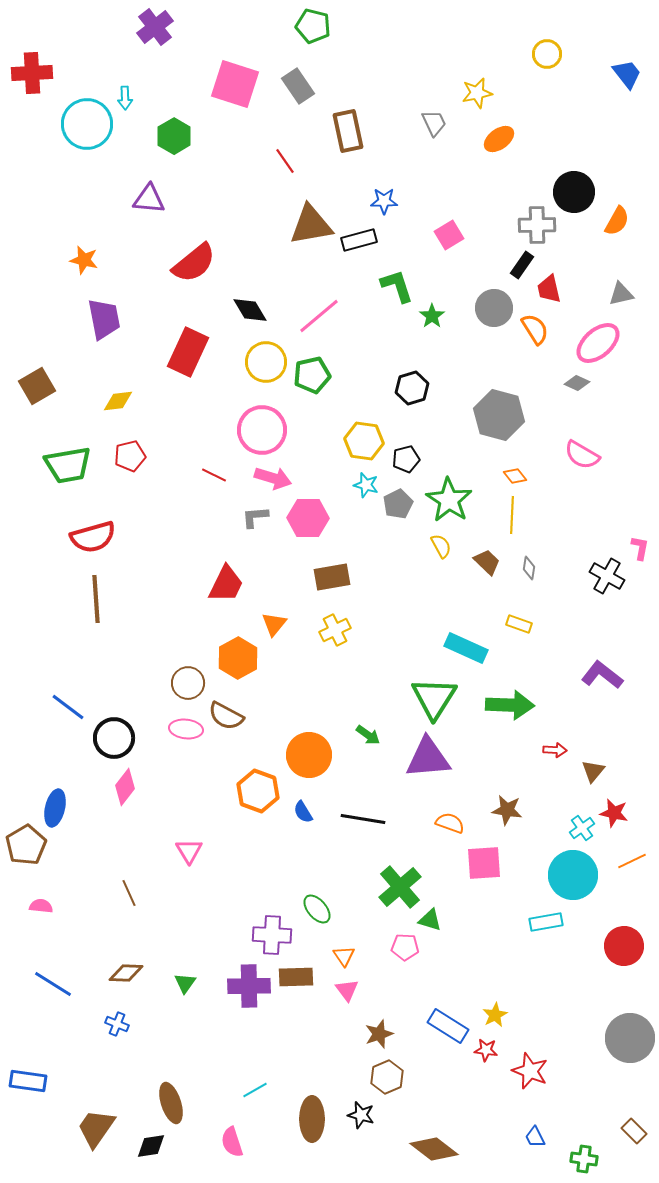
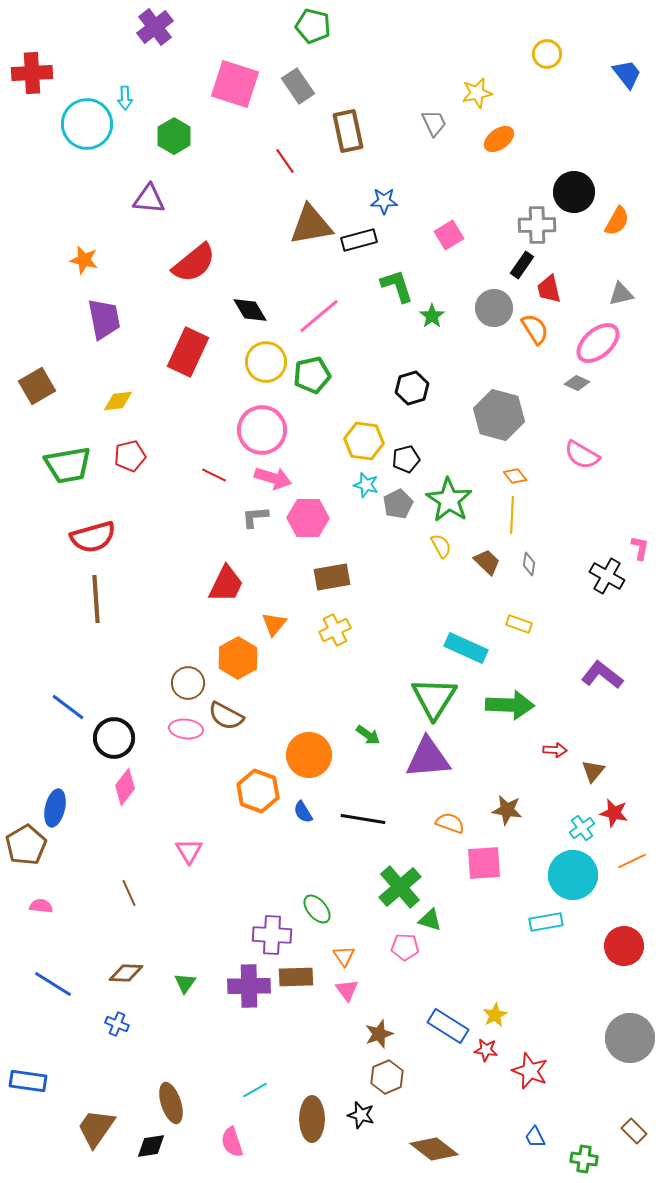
gray diamond at (529, 568): moved 4 px up
